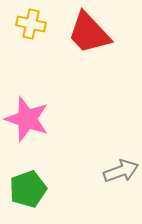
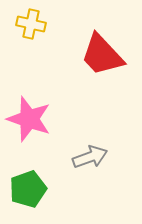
red trapezoid: moved 13 px right, 22 px down
pink star: moved 2 px right
gray arrow: moved 31 px left, 14 px up
